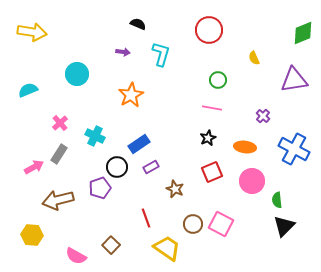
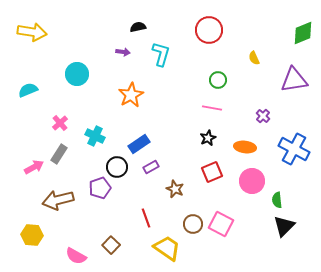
black semicircle: moved 3 px down; rotated 35 degrees counterclockwise
